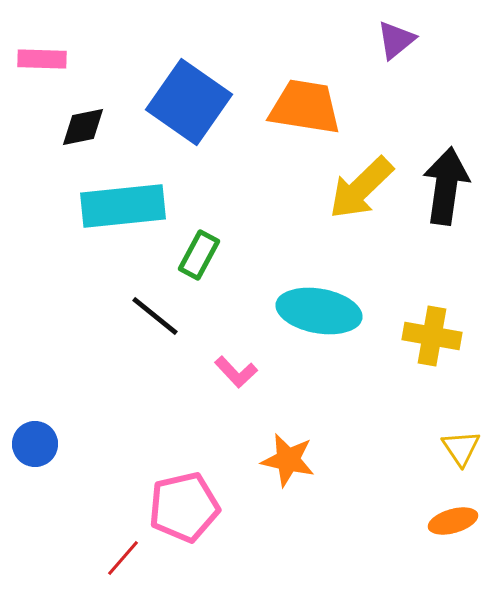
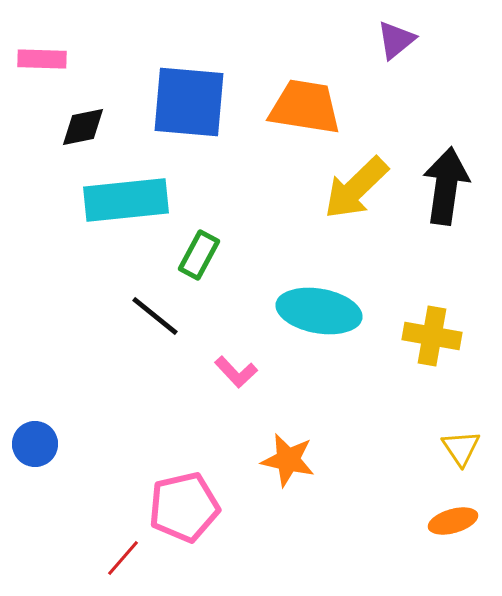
blue square: rotated 30 degrees counterclockwise
yellow arrow: moved 5 px left
cyan rectangle: moved 3 px right, 6 px up
